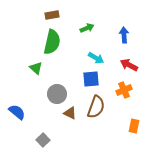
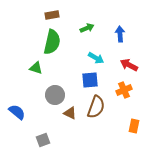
blue arrow: moved 4 px left, 1 px up
green triangle: rotated 24 degrees counterclockwise
blue square: moved 1 px left, 1 px down
gray circle: moved 2 px left, 1 px down
gray square: rotated 24 degrees clockwise
